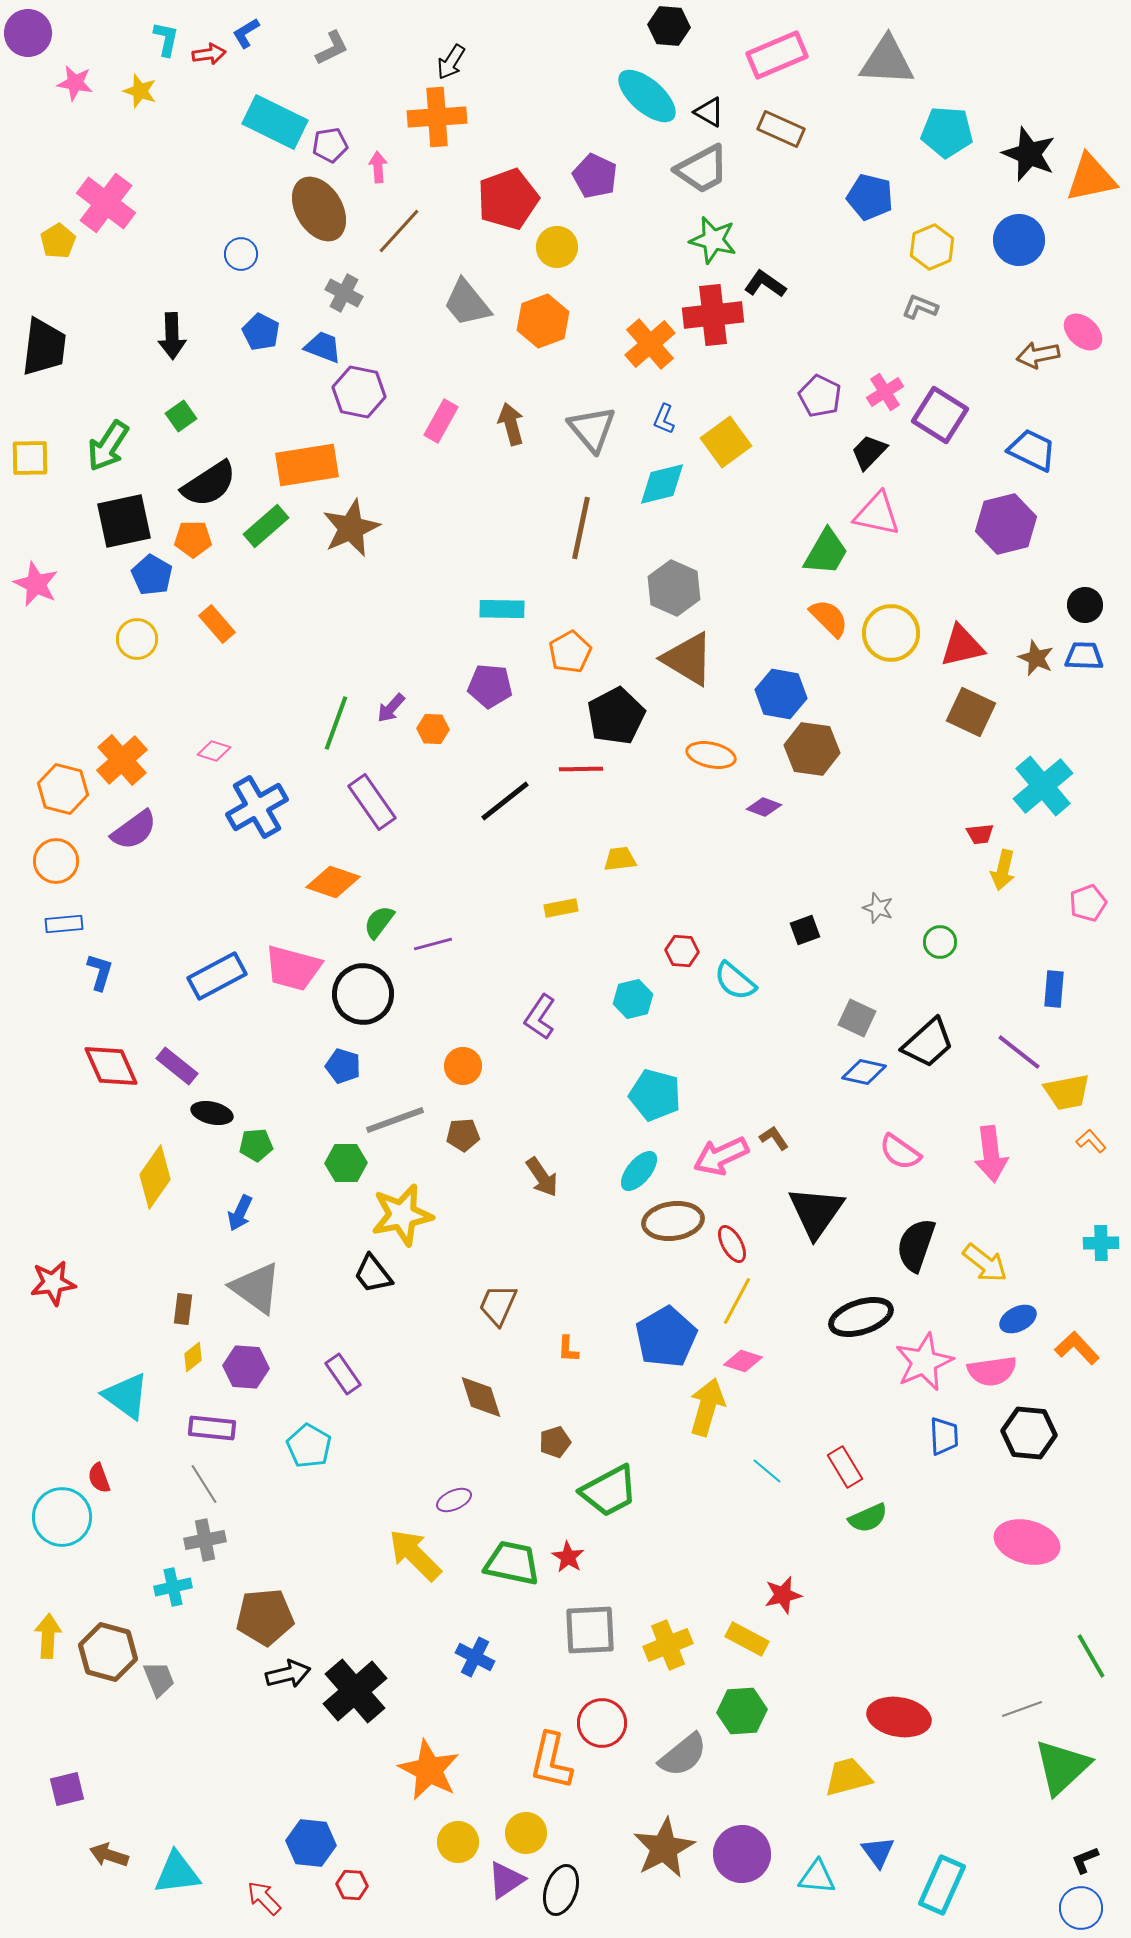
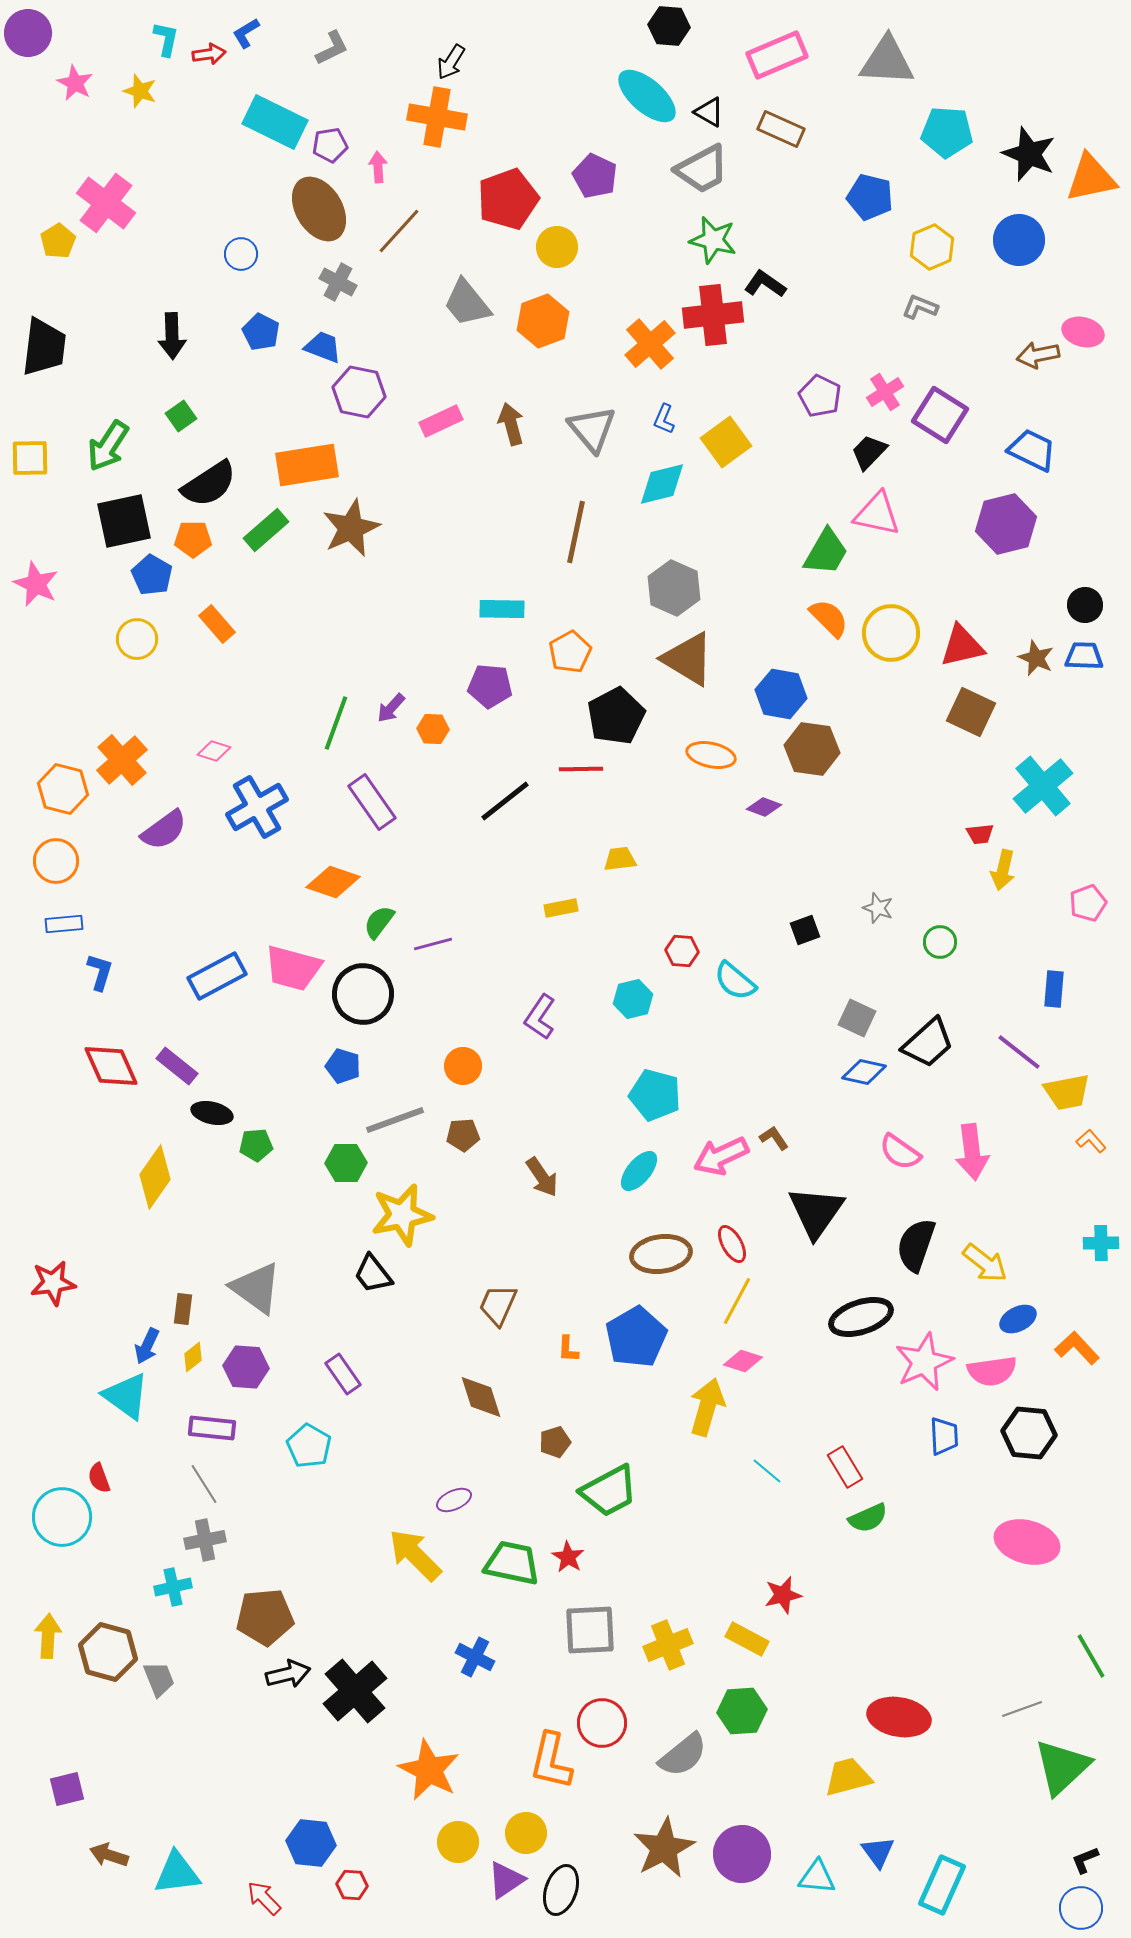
pink star at (75, 83): rotated 18 degrees clockwise
orange cross at (437, 117): rotated 14 degrees clockwise
gray cross at (344, 293): moved 6 px left, 11 px up
pink ellipse at (1083, 332): rotated 27 degrees counterclockwise
pink rectangle at (441, 421): rotated 36 degrees clockwise
green rectangle at (266, 526): moved 4 px down
brown line at (581, 528): moved 5 px left, 4 px down
purple semicircle at (134, 830): moved 30 px right
pink arrow at (991, 1154): moved 19 px left, 2 px up
blue arrow at (240, 1213): moved 93 px left, 133 px down
brown ellipse at (673, 1221): moved 12 px left, 33 px down
blue pentagon at (666, 1337): moved 30 px left
